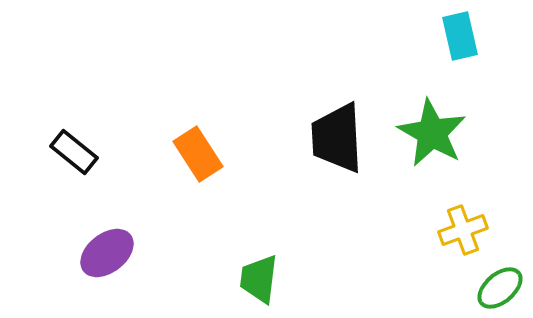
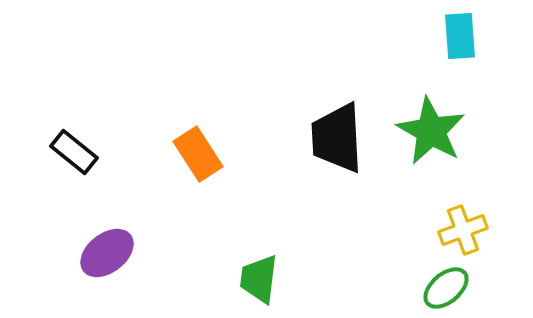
cyan rectangle: rotated 9 degrees clockwise
green star: moved 1 px left, 2 px up
green ellipse: moved 54 px left
